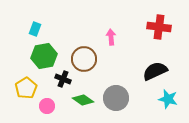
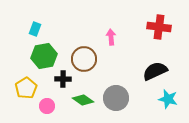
black cross: rotated 21 degrees counterclockwise
